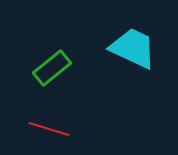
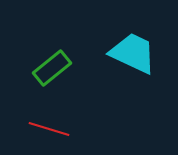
cyan trapezoid: moved 5 px down
